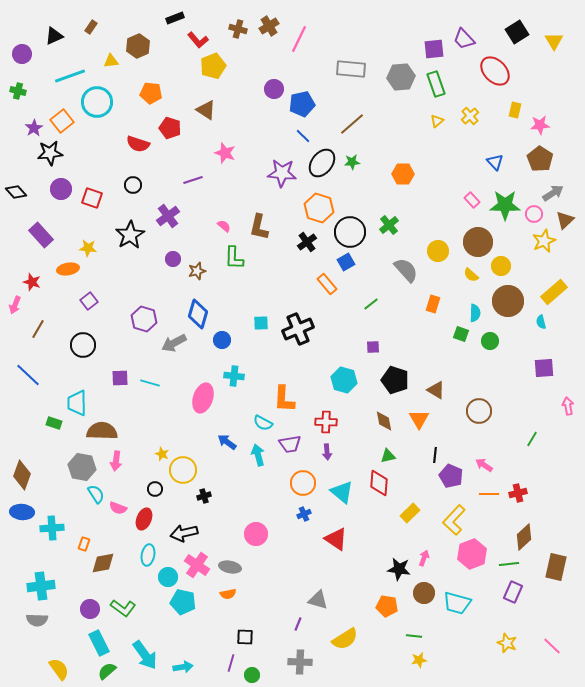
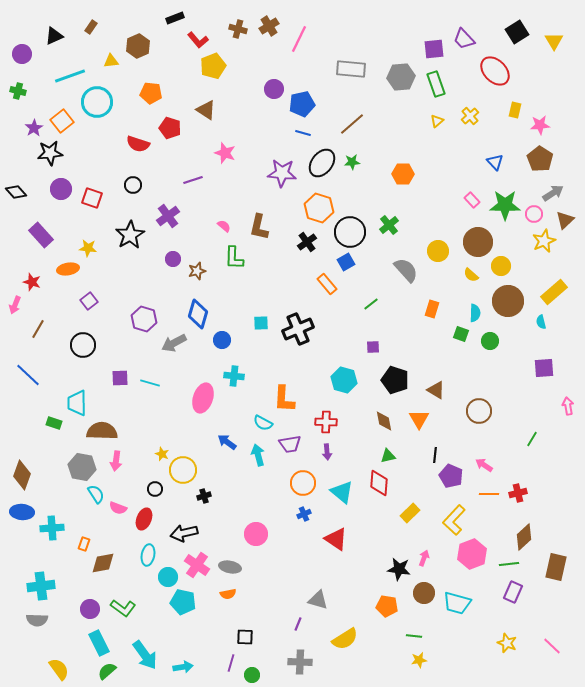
blue line at (303, 136): moved 3 px up; rotated 28 degrees counterclockwise
orange rectangle at (433, 304): moved 1 px left, 5 px down
